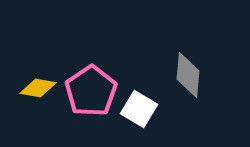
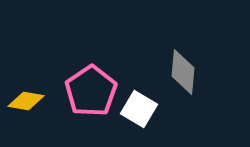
gray diamond: moved 5 px left, 3 px up
yellow diamond: moved 12 px left, 13 px down
